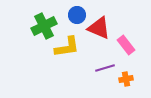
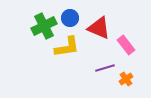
blue circle: moved 7 px left, 3 px down
orange cross: rotated 24 degrees counterclockwise
